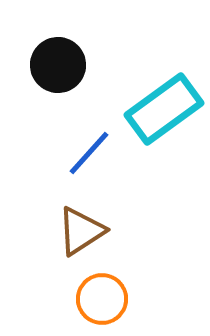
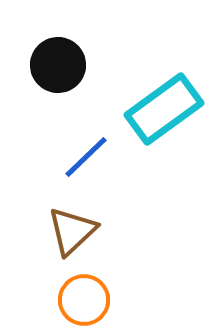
blue line: moved 3 px left, 4 px down; rotated 4 degrees clockwise
brown triangle: moved 9 px left; rotated 10 degrees counterclockwise
orange circle: moved 18 px left, 1 px down
